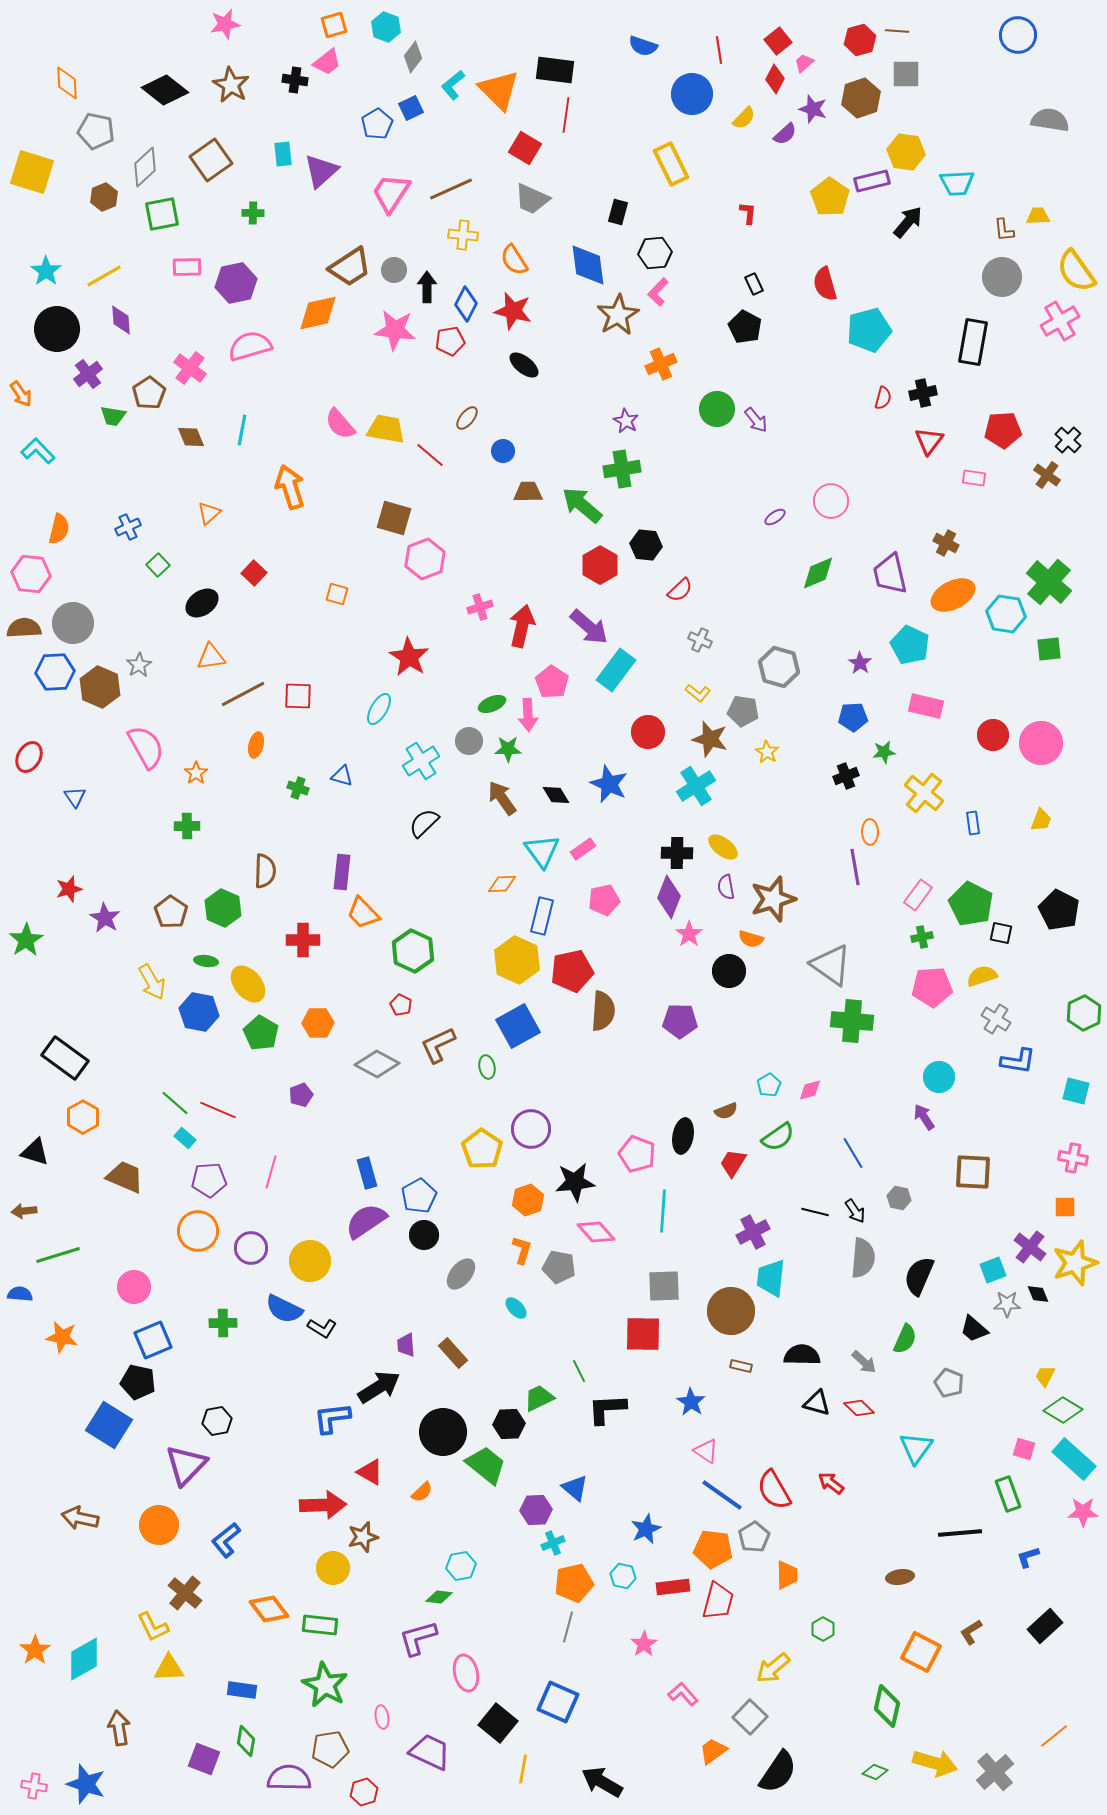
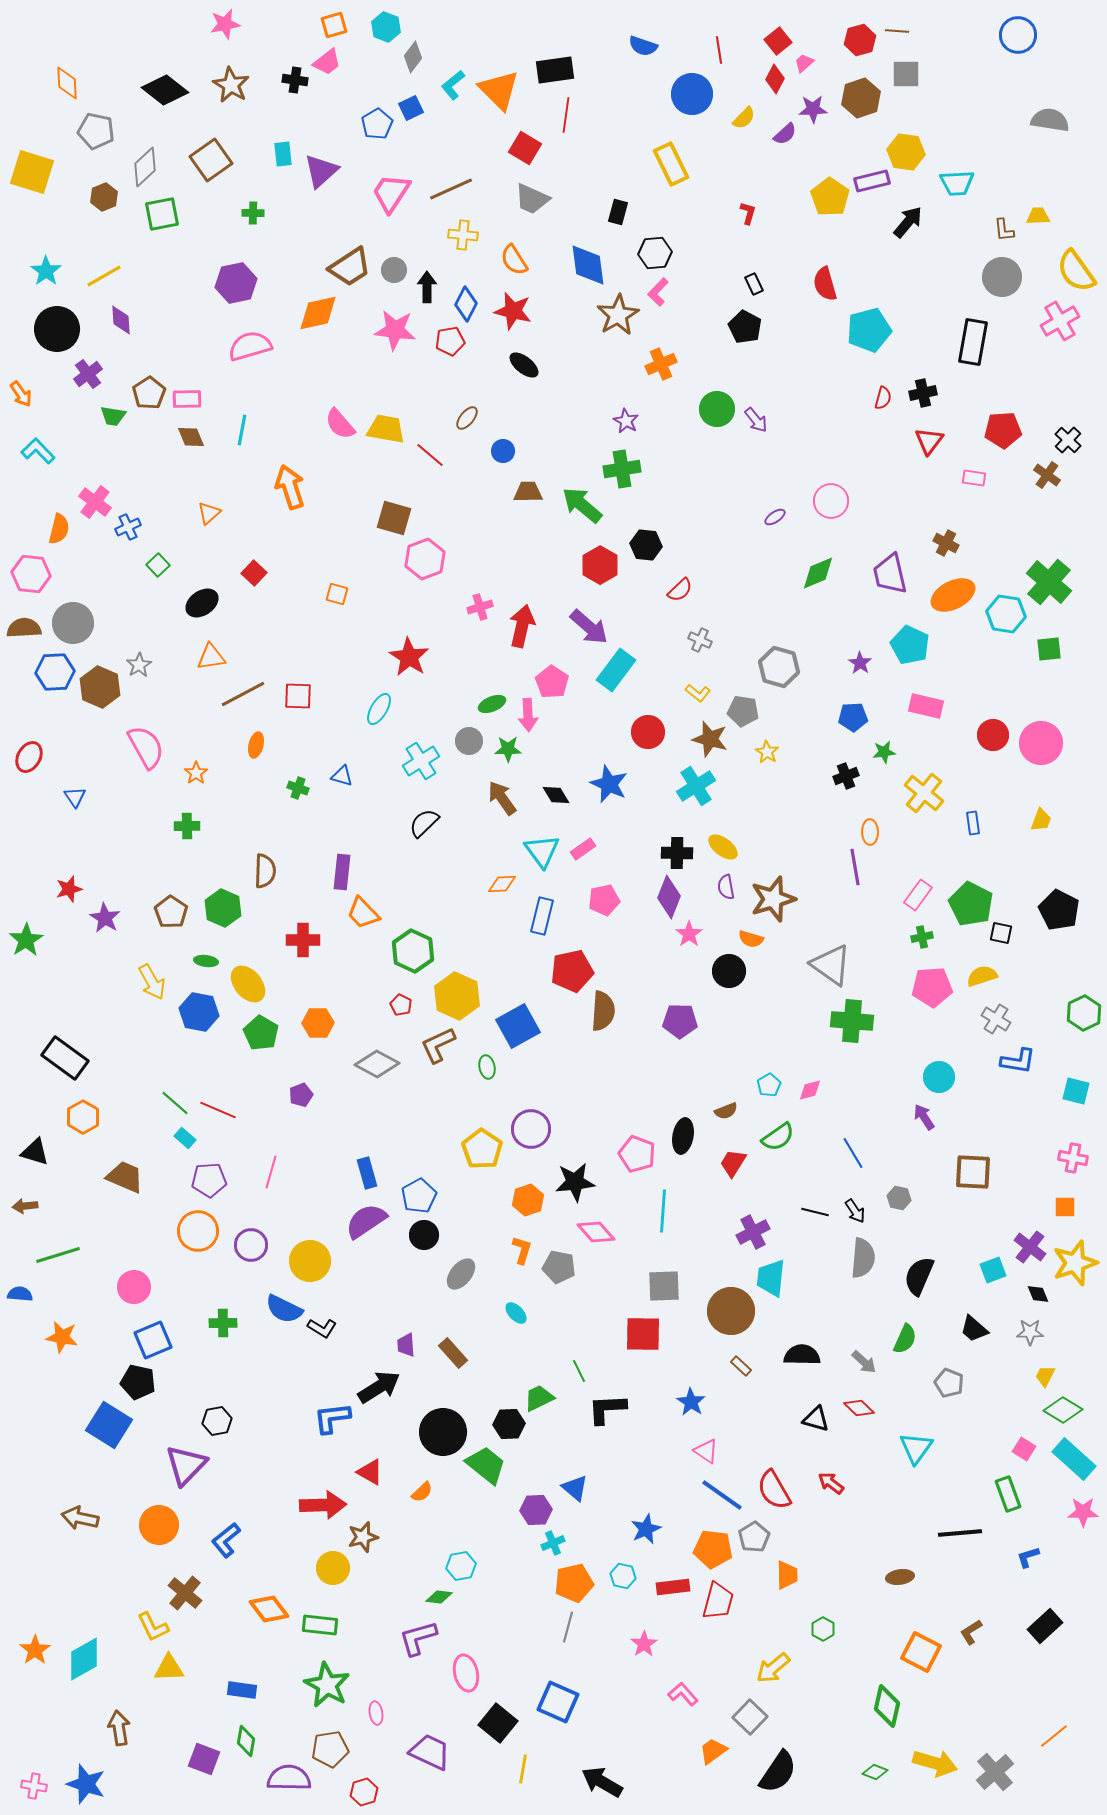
black rectangle at (555, 70): rotated 15 degrees counterclockwise
purple star at (813, 109): rotated 20 degrees counterclockwise
red L-shape at (748, 213): rotated 10 degrees clockwise
pink rectangle at (187, 267): moved 132 px down
pink cross at (190, 368): moved 95 px left, 134 px down
yellow hexagon at (517, 960): moved 60 px left, 36 px down
brown arrow at (24, 1211): moved 1 px right, 5 px up
purple circle at (251, 1248): moved 3 px up
gray star at (1007, 1304): moved 23 px right, 28 px down
cyan ellipse at (516, 1308): moved 5 px down
brown rectangle at (741, 1366): rotated 30 degrees clockwise
black triangle at (817, 1403): moved 1 px left, 16 px down
pink square at (1024, 1449): rotated 15 degrees clockwise
green star at (325, 1685): moved 2 px right
pink ellipse at (382, 1717): moved 6 px left, 4 px up
